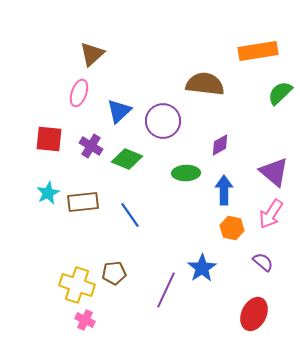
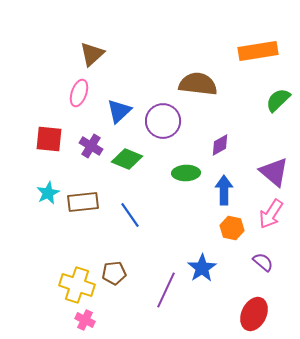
brown semicircle: moved 7 px left
green semicircle: moved 2 px left, 7 px down
